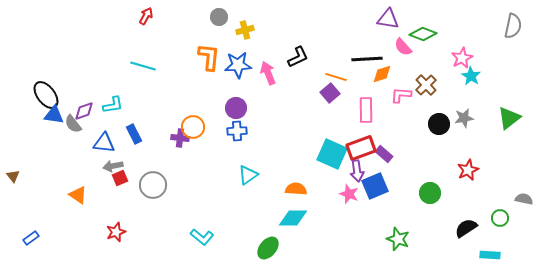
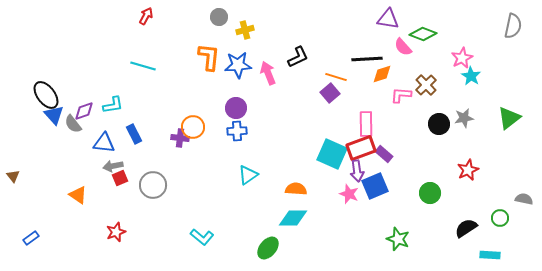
pink rectangle at (366, 110): moved 14 px down
blue triangle at (54, 115): rotated 40 degrees clockwise
